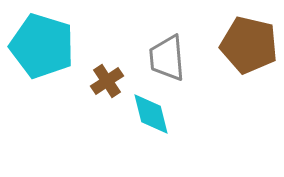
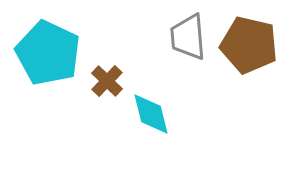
cyan pentagon: moved 6 px right, 7 px down; rotated 8 degrees clockwise
gray trapezoid: moved 21 px right, 21 px up
brown cross: rotated 12 degrees counterclockwise
